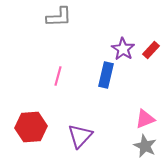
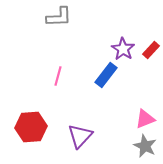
blue rectangle: rotated 25 degrees clockwise
